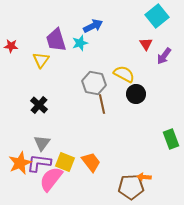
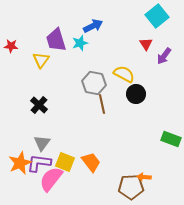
green rectangle: rotated 48 degrees counterclockwise
